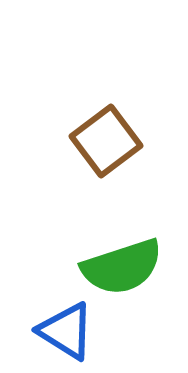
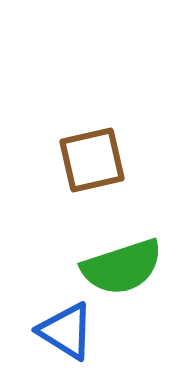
brown square: moved 14 px left, 19 px down; rotated 24 degrees clockwise
